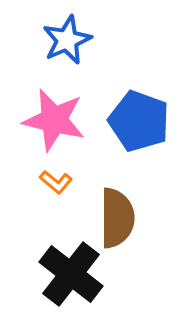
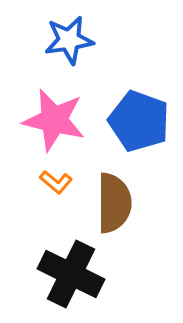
blue star: moved 2 px right; rotated 15 degrees clockwise
brown semicircle: moved 3 px left, 15 px up
black cross: rotated 12 degrees counterclockwise
